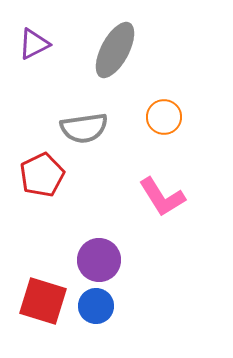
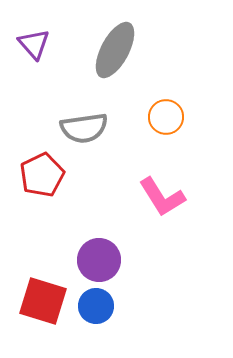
purple triangle: rotated 44 degrees counterclockwise
orange circle: moved 2 px right
